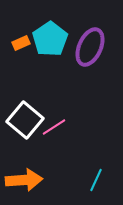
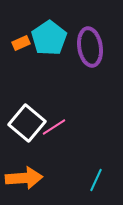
cyan pentagon: moved 1 px left, 1 px up
purple ellipse: rotated 33 degrees counterclockwise
white square: moved 2 px right, 3 px down
orange arrow: moved 2 px up
